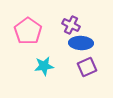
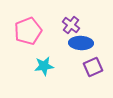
purple cross: rotated 12 degrees clockwise
pink pentagon: rotated 16 degrees clockwise
purple square: moved 6 px right
